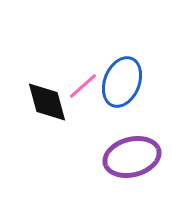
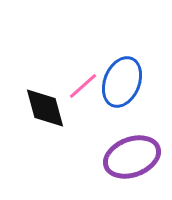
black diamond: moved 2 px left, 6 px down
purple ellipse: rotated 6 degrees counterclockwise
